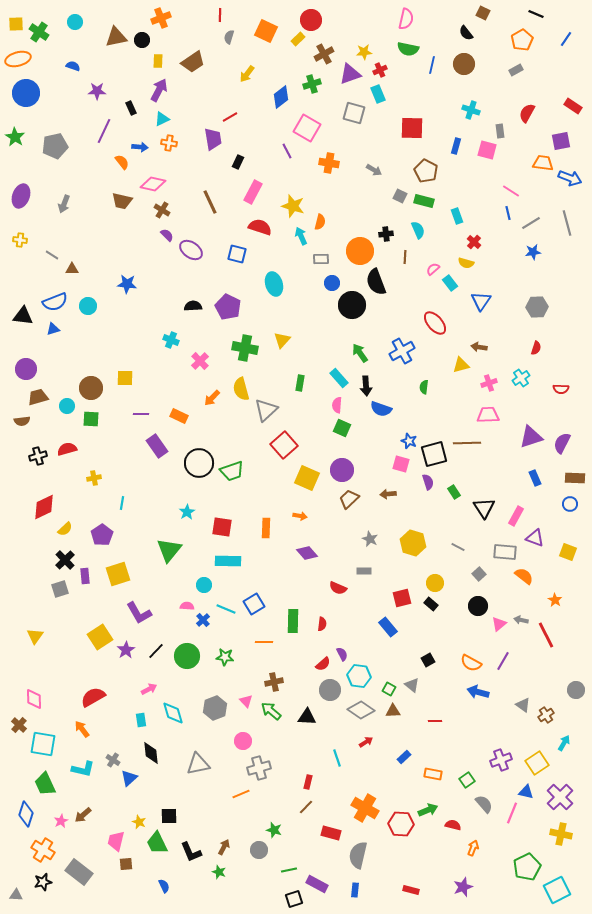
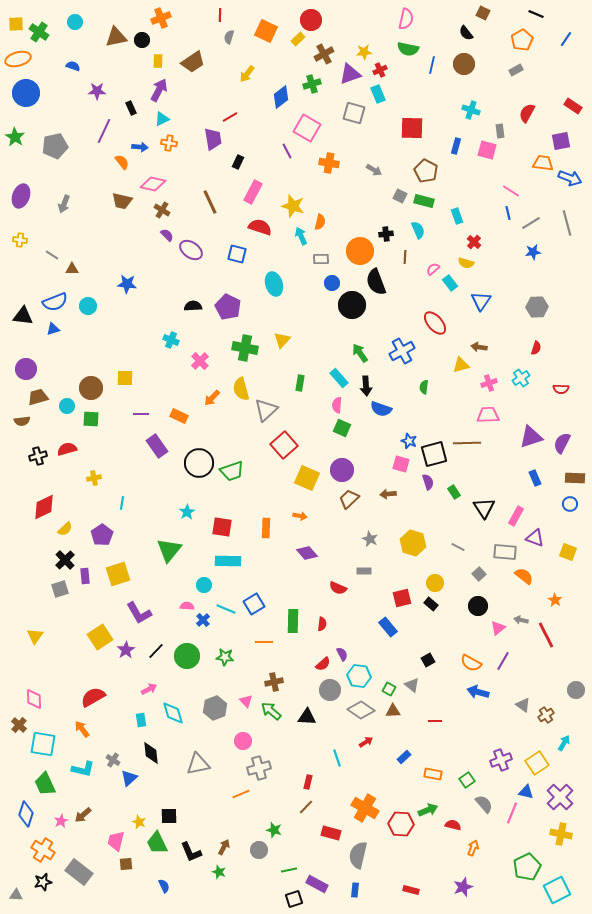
pink triangle at (499, 624): moved 1 px left, 4 px down
